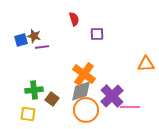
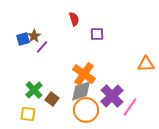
brown star: rotated 24 degrees clockwise
blue square: moved 2 px right, 1 px up
purple line: rotated 40 degrees counterclockwise
green cross: rotated 36 degrees counterclockwise
pink line: rotated 54 degrees counterclockwise
